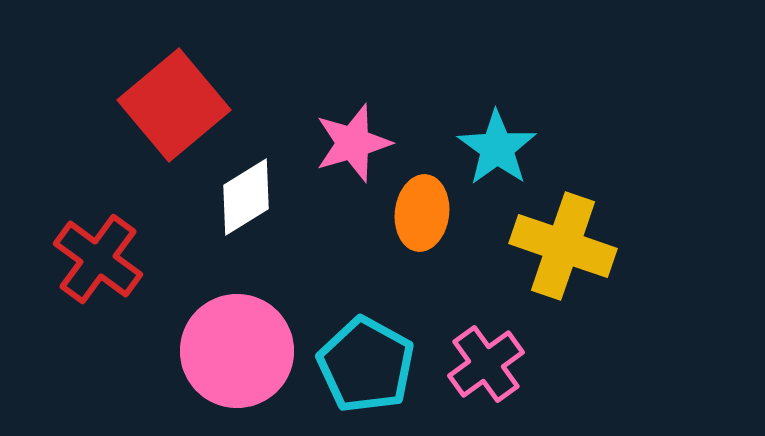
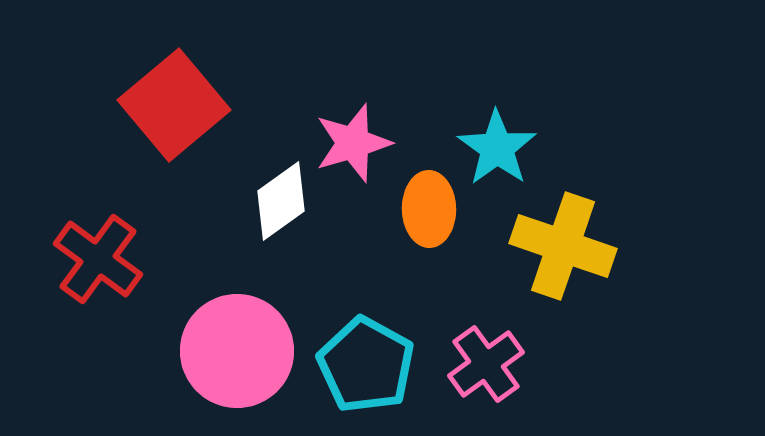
white diamond: moved 35 px right, 4 px down; rotated 4 degrees counterclockwise
orange ellipse: moved 7 px right, 4 px up; rotated 8 degrees counterclockwise
